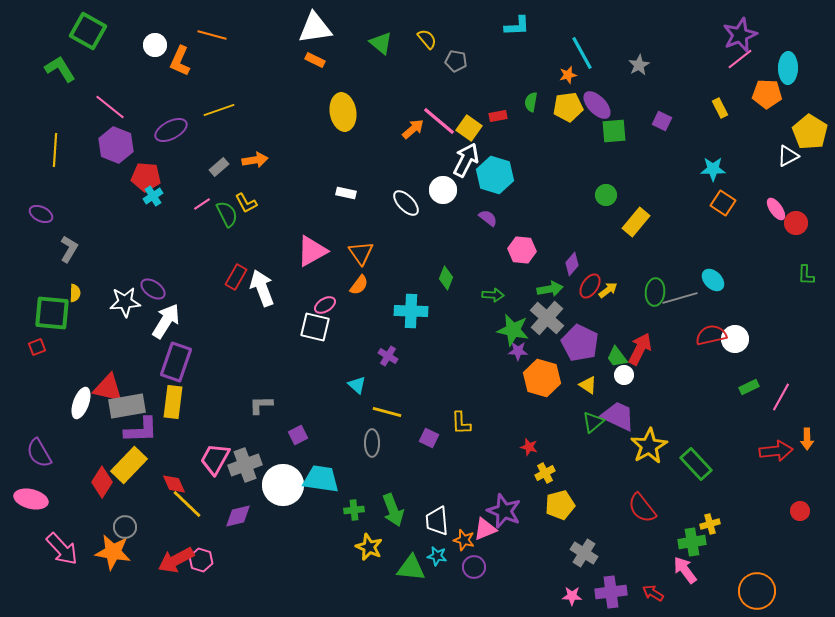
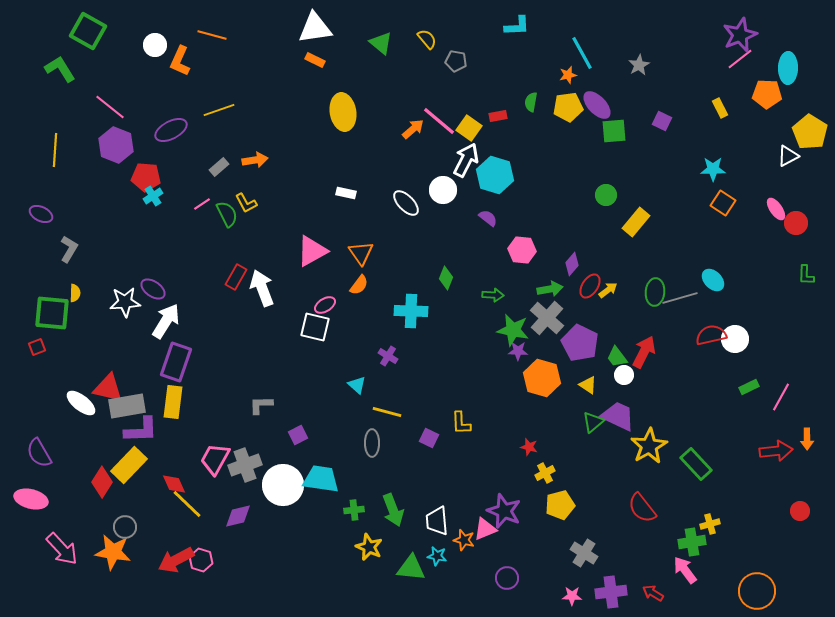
red arrow at (640, 349): moved 4 px right, 3 px down
white ellipse at (81, 403): rotated 72 degrees counterclockwise
purple circle at (474, 567): moved 33 px right, 11 px down
